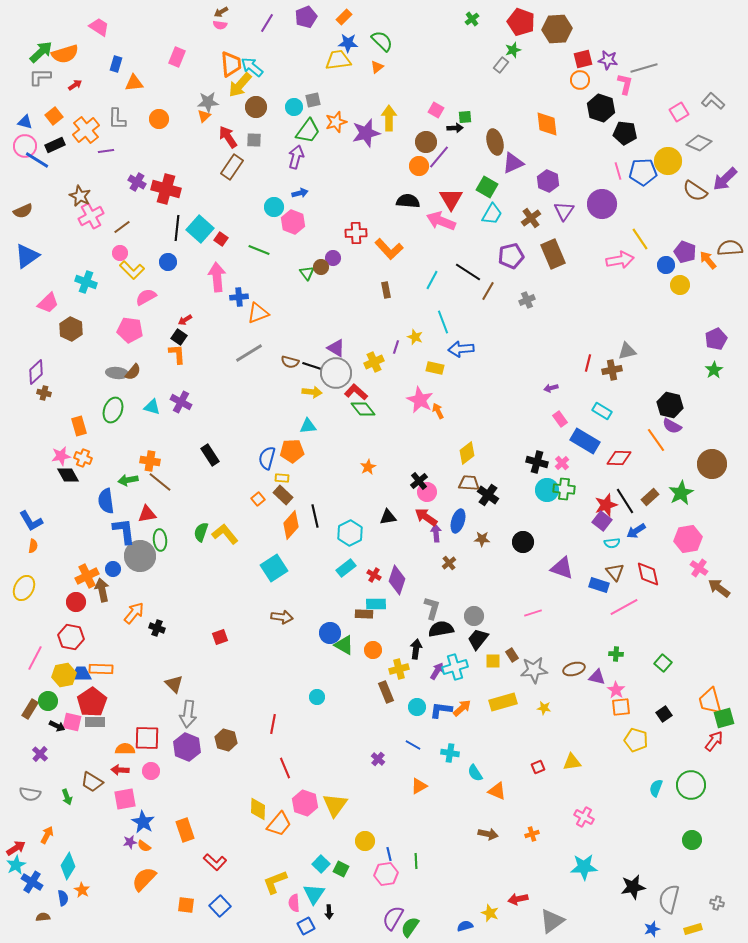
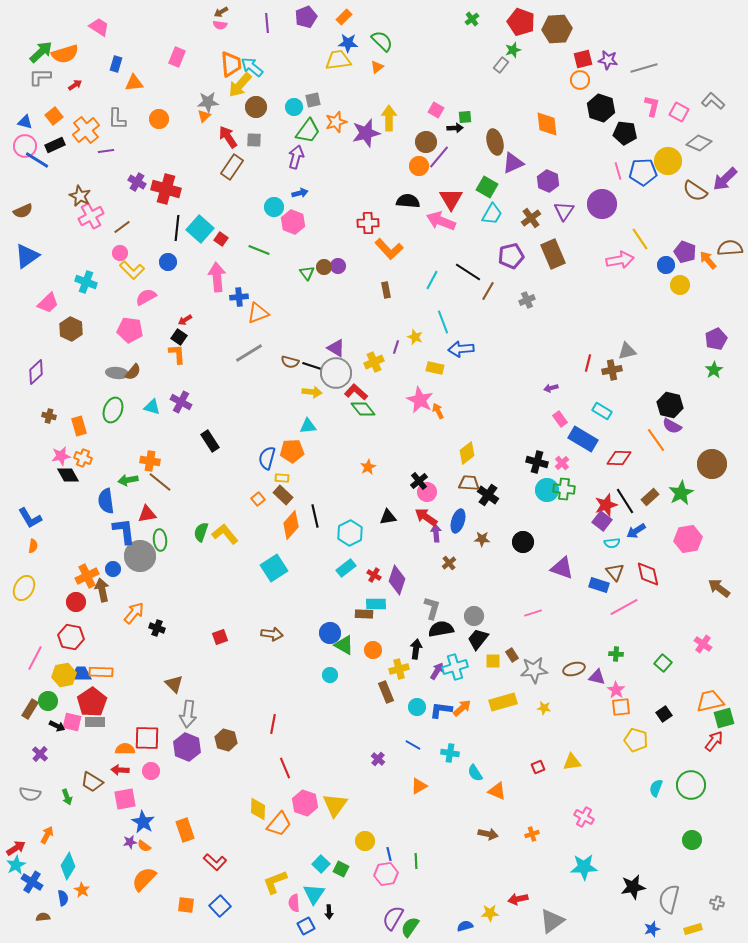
purple line at (267, 23): rotated 36 degrees counterclockwise
pink L-shape at (625, 84): moved 27 px right, 22 px down
pink square at (679, 112): rotated 30 degrees counterclockwise
red cross at (356, 233): moved 12 px right, 10 px up
purple circle at (333, 258): moved 5 px right, 8 px down
brown circle at (321, 267): moved 3 px right
brown cross at (44, 393): moved 5 px right, 23 px down
blue rectangle at (585, 441): moved 2 px left, 2 px up
black rectangle at (210, 455): moved 14 px up
blue L-shape at (31, 521): moved 1 px left, 3 px up
pink cross at (699, 568): moved 4 px right, 76 px down
brown arrow at (282, 617): moved 10 px left, 17 px down
orange rectangle at (101, 669): moved 3 px down
cyan circle at (317, 697): moved 13 px right, 22 px up
orange trapezoid at (710, 701): rotated 92 degrees clockwise
yellow star at (490, 913): rotated 24 degrees counterclockwise
